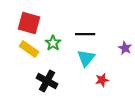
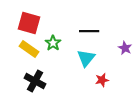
black line: moved 4 px right, 3 px up
black cross: moved 12 px left
